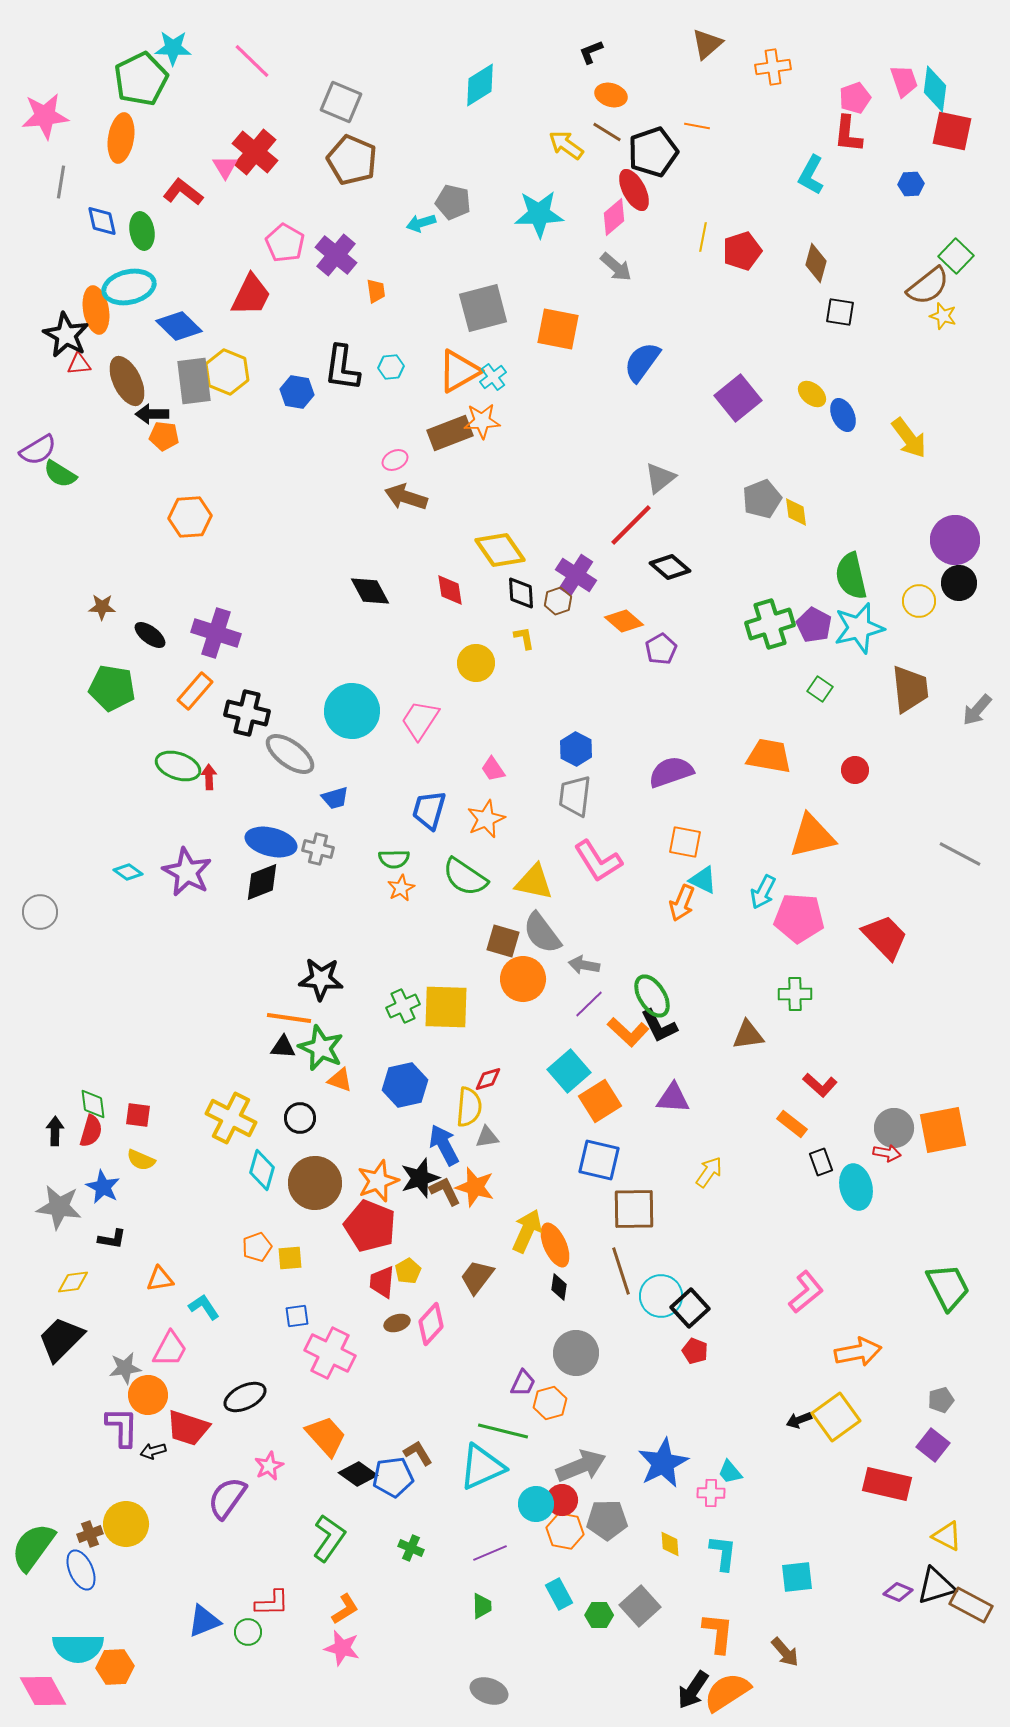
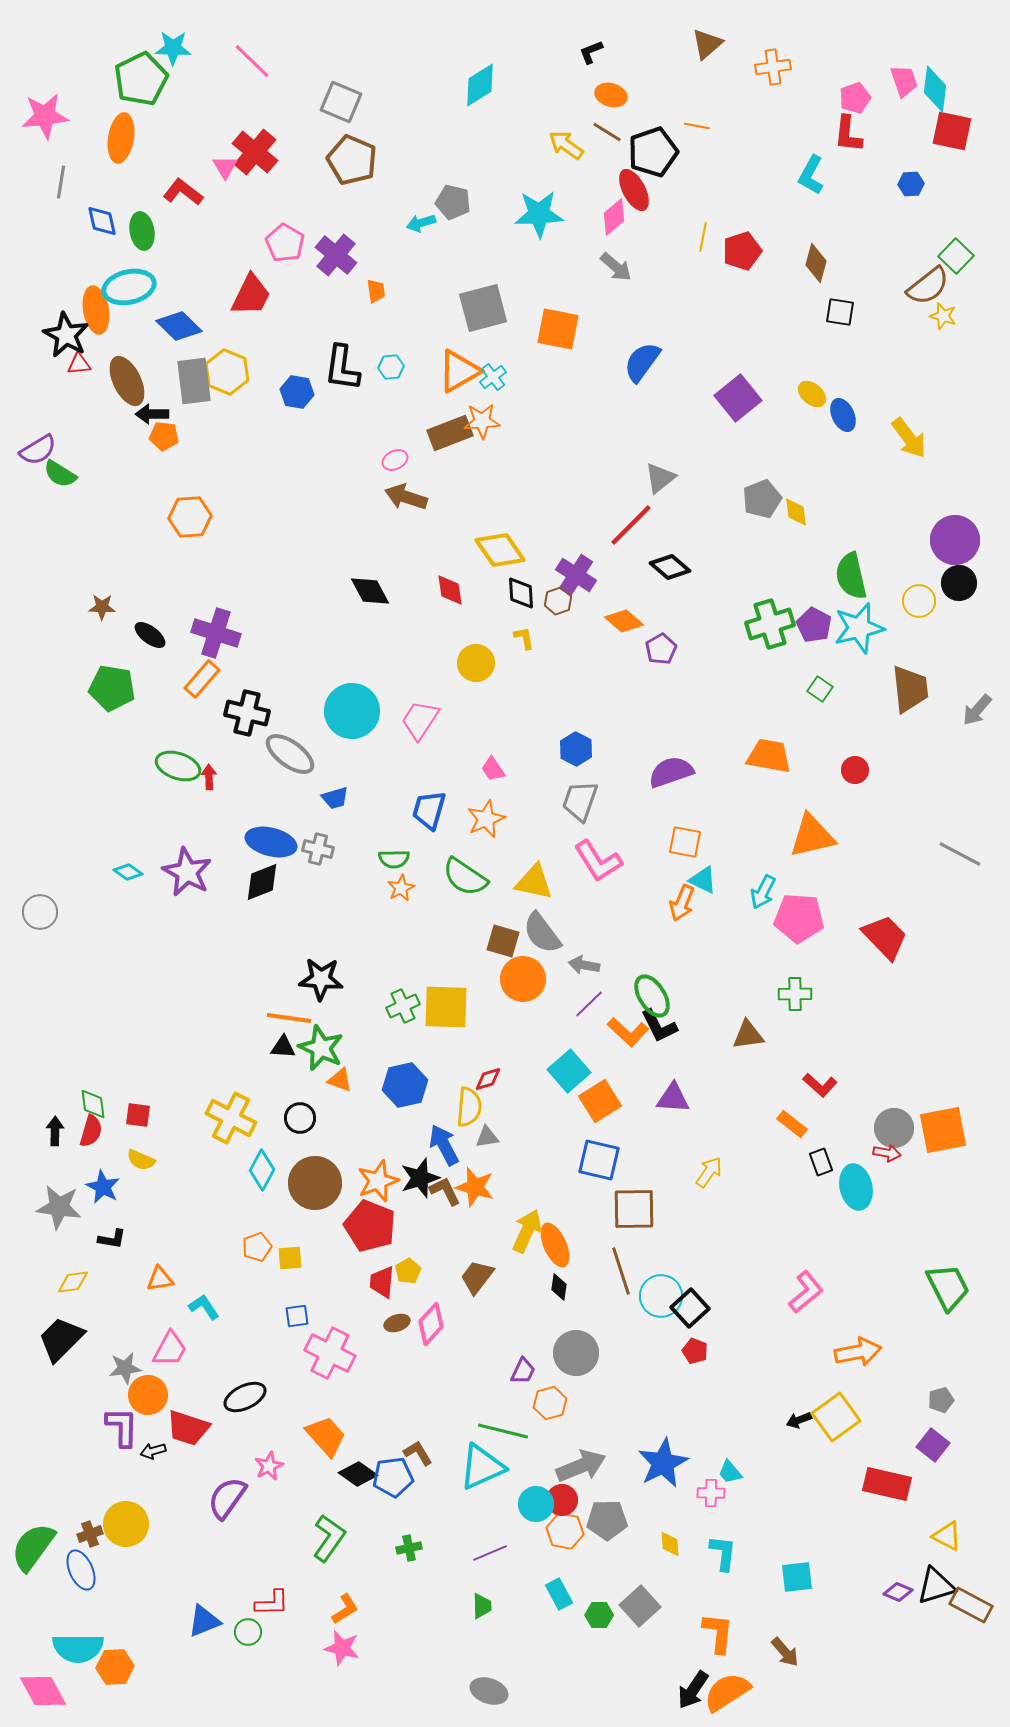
orange rectangle at (195, 691): moved 7 px right, 12 px up
gray trapezoid at (575, 796): moved 5 px right, 5 px down; rotated 12 degrees clockwise
cyan diamond at (262, 1170): rotated 12 degrees clockwise
purple trapezoid at (523, 1383): moved 12 px up
green cross at (411, 1548): moved 2 px left; rotated 35 degrees counterclockwise
